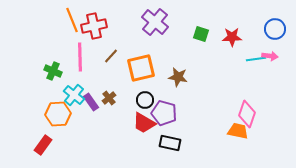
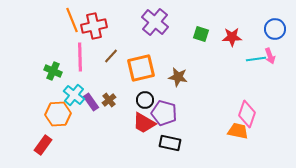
pink arrow: rotated 63 degrees clockwise
brown cross: moved 2 px down
